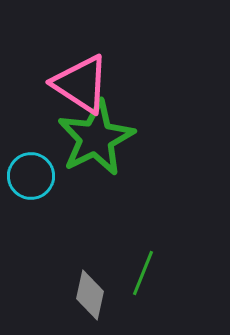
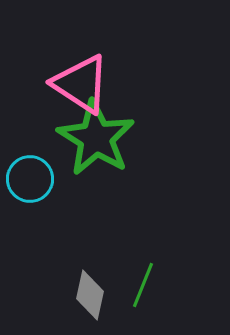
green star: rotated 14 degrees counterclockwise
cyan circle: moved 1 px left, 3 px down
green line: moved 12 px down
